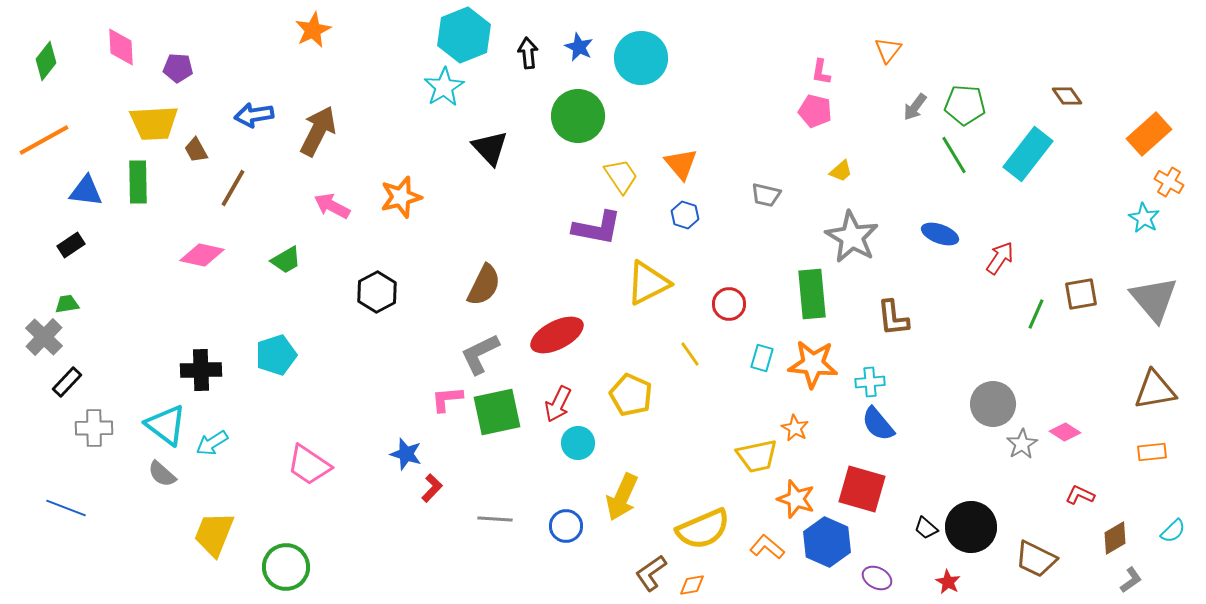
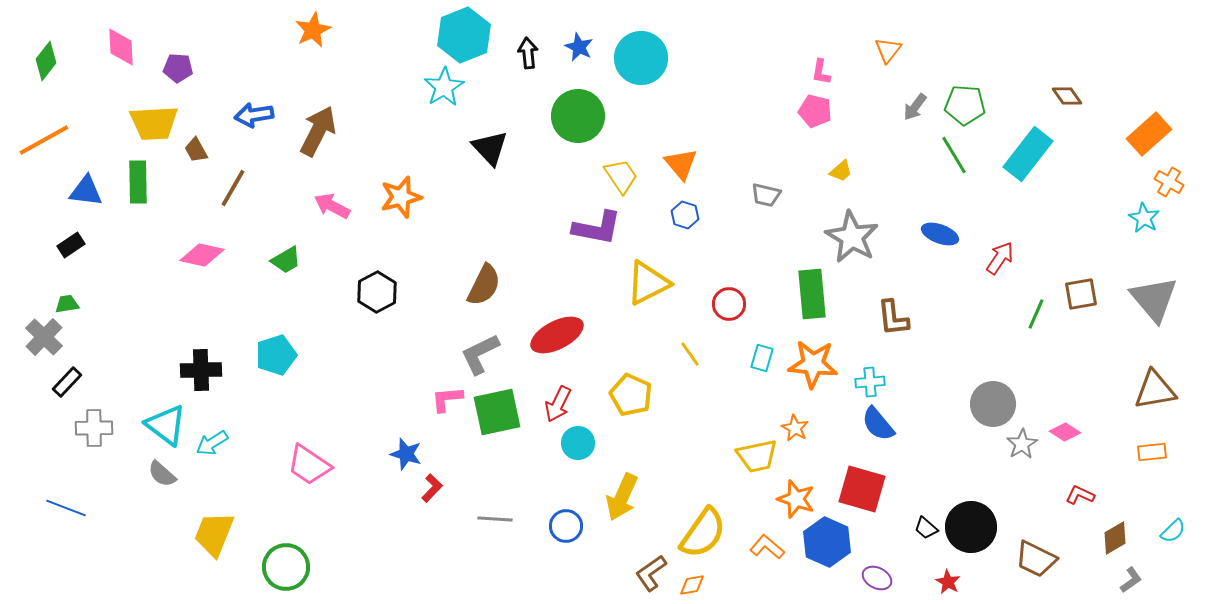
yellow semicircle at (703, 529): moved 4 px down; rotated 32 degrees counterclockwise
